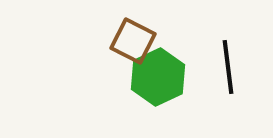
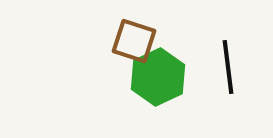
brown square: moved 1 px right; rotated 9 degrees counterclockwise
